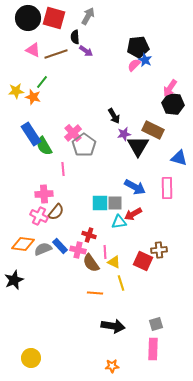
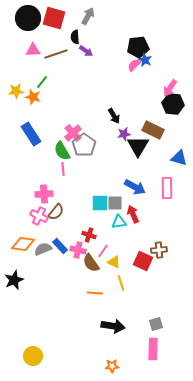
pink triangle at (33, 50): rotated 28 degrees counterclockwise
green semicircle at (44, 146): moved 18 px right, 5 px down
red arrow at (133, 214): rotated 96 degrees clockwise
pink line at (105, 252): moved 2 px left, 1 px up; rotated 40 degrees clockwise
yellow circle at (31, 358): moved 2 px right, 2 px up
